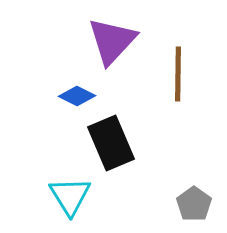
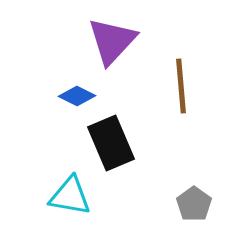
brown line: moved 3 px right, 12 px down; rotated 6 degrees counterclockwise
cyan triangle: rotated 48 degrees counterclockwise
